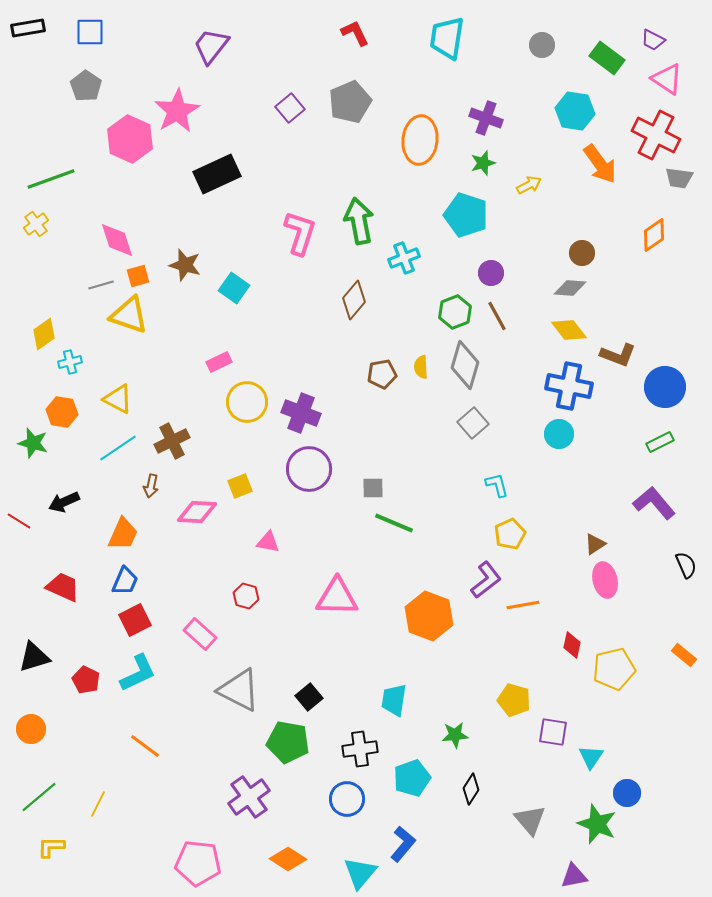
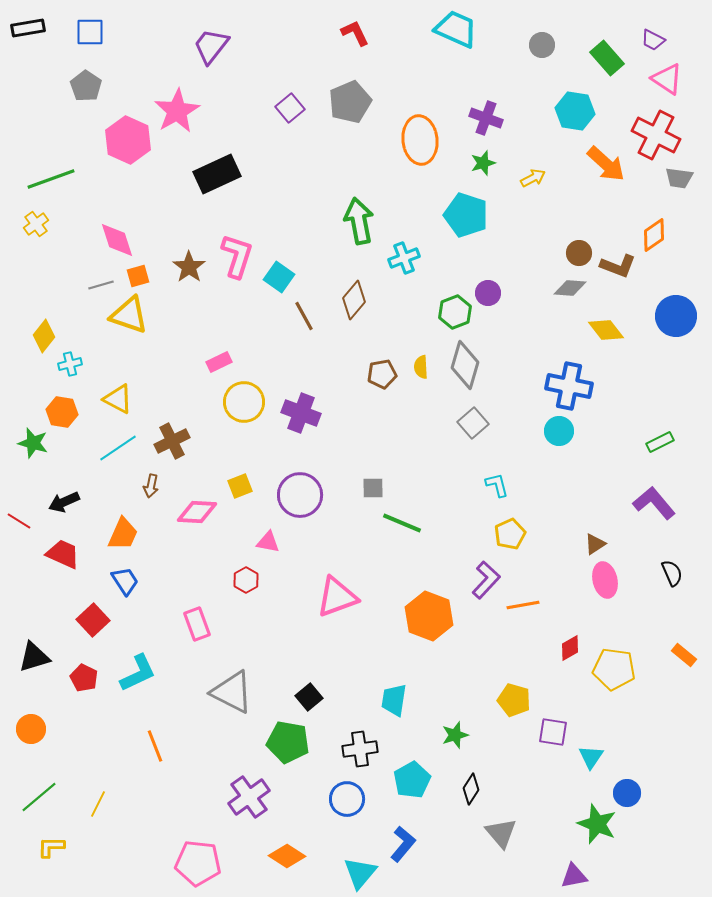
cyan trapezoid at (447, 38): moved 9 px right, 9 px up; rotated 105 degrees clockwise
green rectangle at (607, 58): rotated 12 degrees clockwise
pink hexagon at (130, 139): moved 2 px left, 1 px down
orange ellipse at (420, 140): rotated 12 degrees counterclockwise
orange arrow at (600, 164): moved 6 px right; rotated 12 degrees counterclockwise
yellow arrow at (529, 185): moved 4 px right, 7 px up
pink L-shape at (300, 233): moved 63 px left, 23 px down
brown circle at (582, 253): moved 3 px left
brown star at (185, 265): moved 4 px right, 2 px down; rotated 20 degrees clockwise
purple circle at (491, 273): moved 3 px left, 20 px down
cyan square at (234, 288): moved 45 px right, 11 px up
brown line at (497, 316): moved 193 px left
yellow diamond at (569, 330): moved 37 px right
yellow diamond at (44, 334): moved 2 px down; rotated 16 degrees counterclockwise
brown L-shape at (618, 355): moved 89 px up
cyan cross at (70, 362): moved 2 px down
blue circle at (665, 387): moved 11 px right, 71 px up
yellow circle at (247, 402): moved 3 px left
cyan circle at (559, 434): moved 3 px up
purple circle at (309, 469): moved 9 px left, 26 px down
green line at (394, 523): moved 8 px right
black semicircle at (686, 565): moved 14 px left, 8 px down
purple L-shape at (486, 580): rotated 9 degrees counterclockwise
blue trapezoid at (125, 581): rotated 56 degrees counterclockwise
red trapezoid at (63, 587): moved 33 px up
red hexagon at (246, 596): moved 16 px up; rotated 15 degrees clockwise
pink triangle at (337, 597): rotated 21 degrees counterclockwise
red square at (135, 620): moved 42 px left; rotated 16 degrees counterclockwise
pink rectangle at (200, 634): moved 3 px left, 10 px up; rotated 28 degrees clockwise
red diamond at (572, 645): moved 2 px left, 3 px down; rotated 48 degrees clockwise
yellow pentagon at (614, 669): rotated 21 degrees clockwise
red pentagon at (86, 680): moved 2 px left, 2 px up
gray triangle at (239, 690): moved 7 px left, 2 px down
green star at (455, 735): rotated 12 degrees counterclockwise
orange line at (145, 746): moved 10 px right; rotated 32 degrees clockwise
cyan pentagon at (412, 778): moved 2 px down; rotated 9 degrees counterclockwise
gray triangle at (530, 820): moved 29 px left, 13 px down
orange diamond at (288, 859): moved 1 px left, 3 px up
